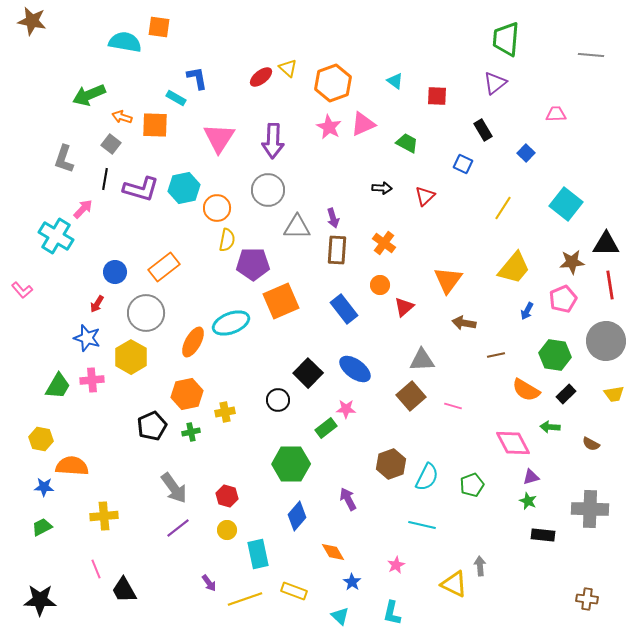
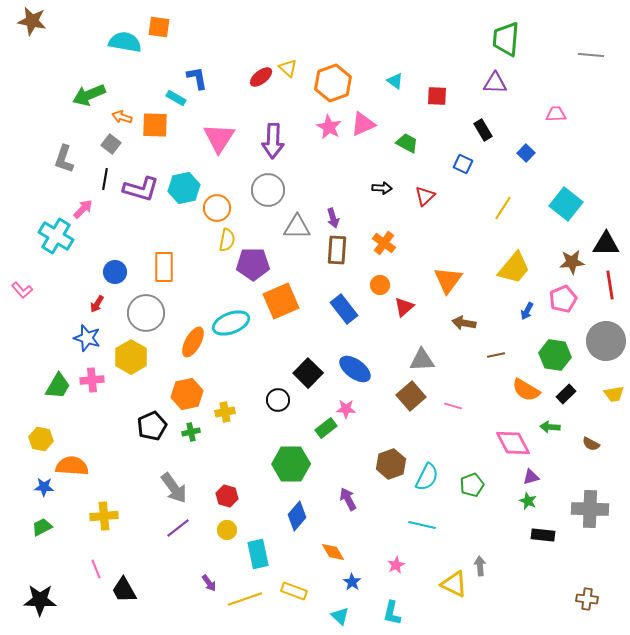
purple triangle at (495, 83): rotated 40 degrees clockwise
orange rectangle at (164, 267): rotated 52 degrees counterclockwise
